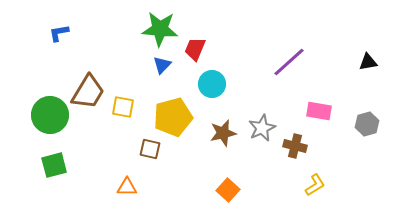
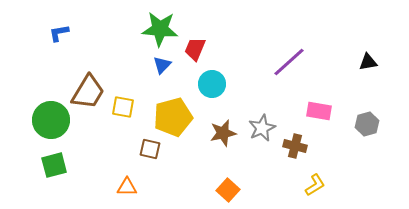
green circle: moved 1 px right, 5 px down
